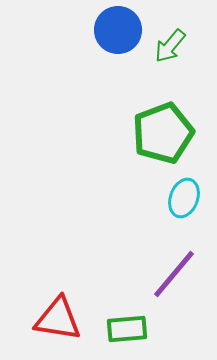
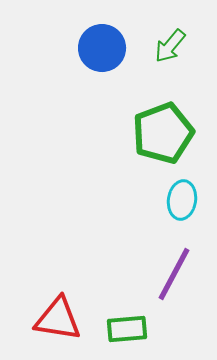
blue circle: moved 16 px left, 18 px down
cyan ellipse: moved 2 px left, 2 px down; rotated 12 degrees counterclockwise
purple line: rotated 12 degrees counterclockwise
